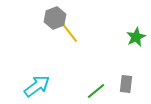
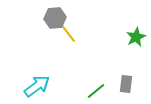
gray hexagon: rotated 15 degrees clockwise
yellow line: moved 2 px left
